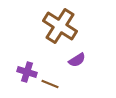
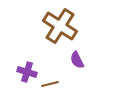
purple semicircle: rotated 96 degrees clockwise
brown line: rotated 36 degrees counterclockwise
